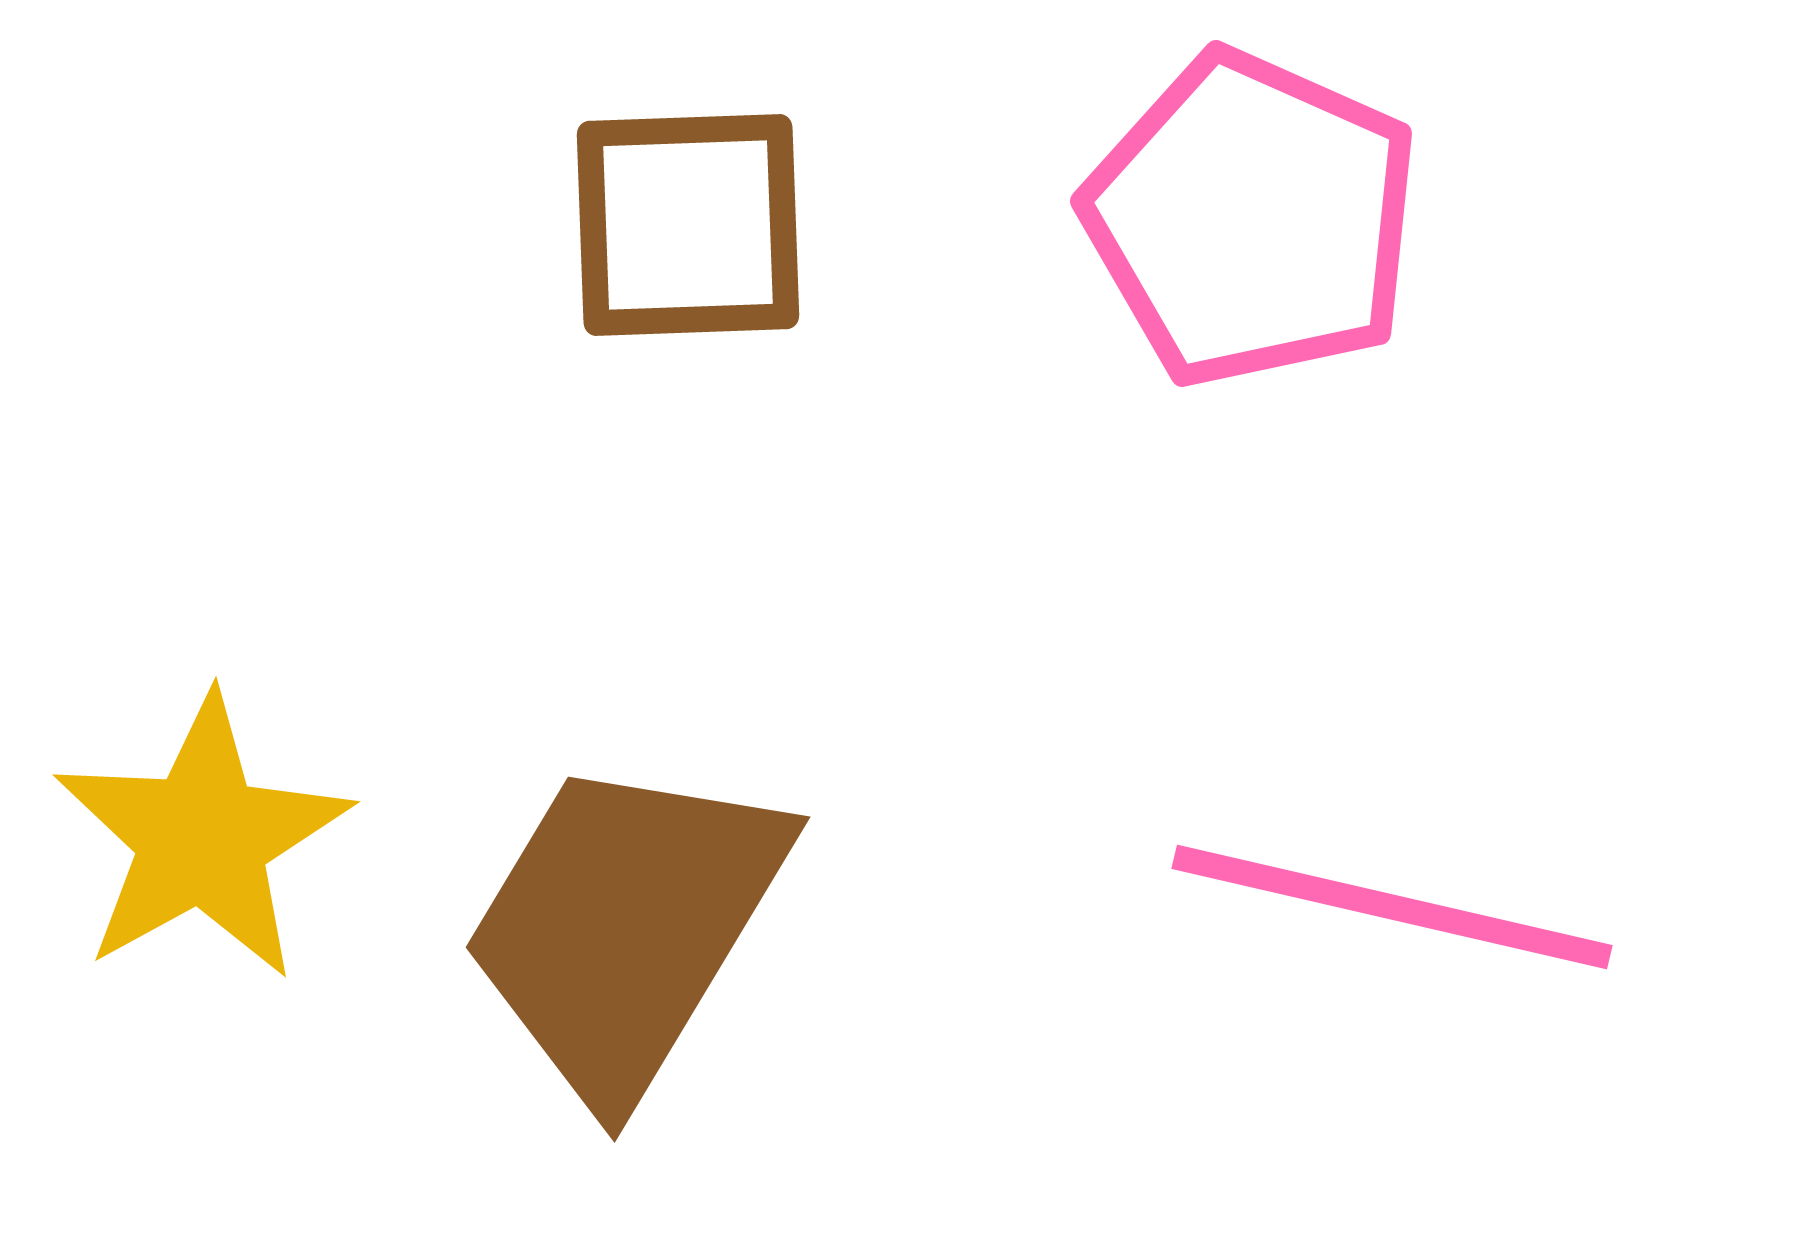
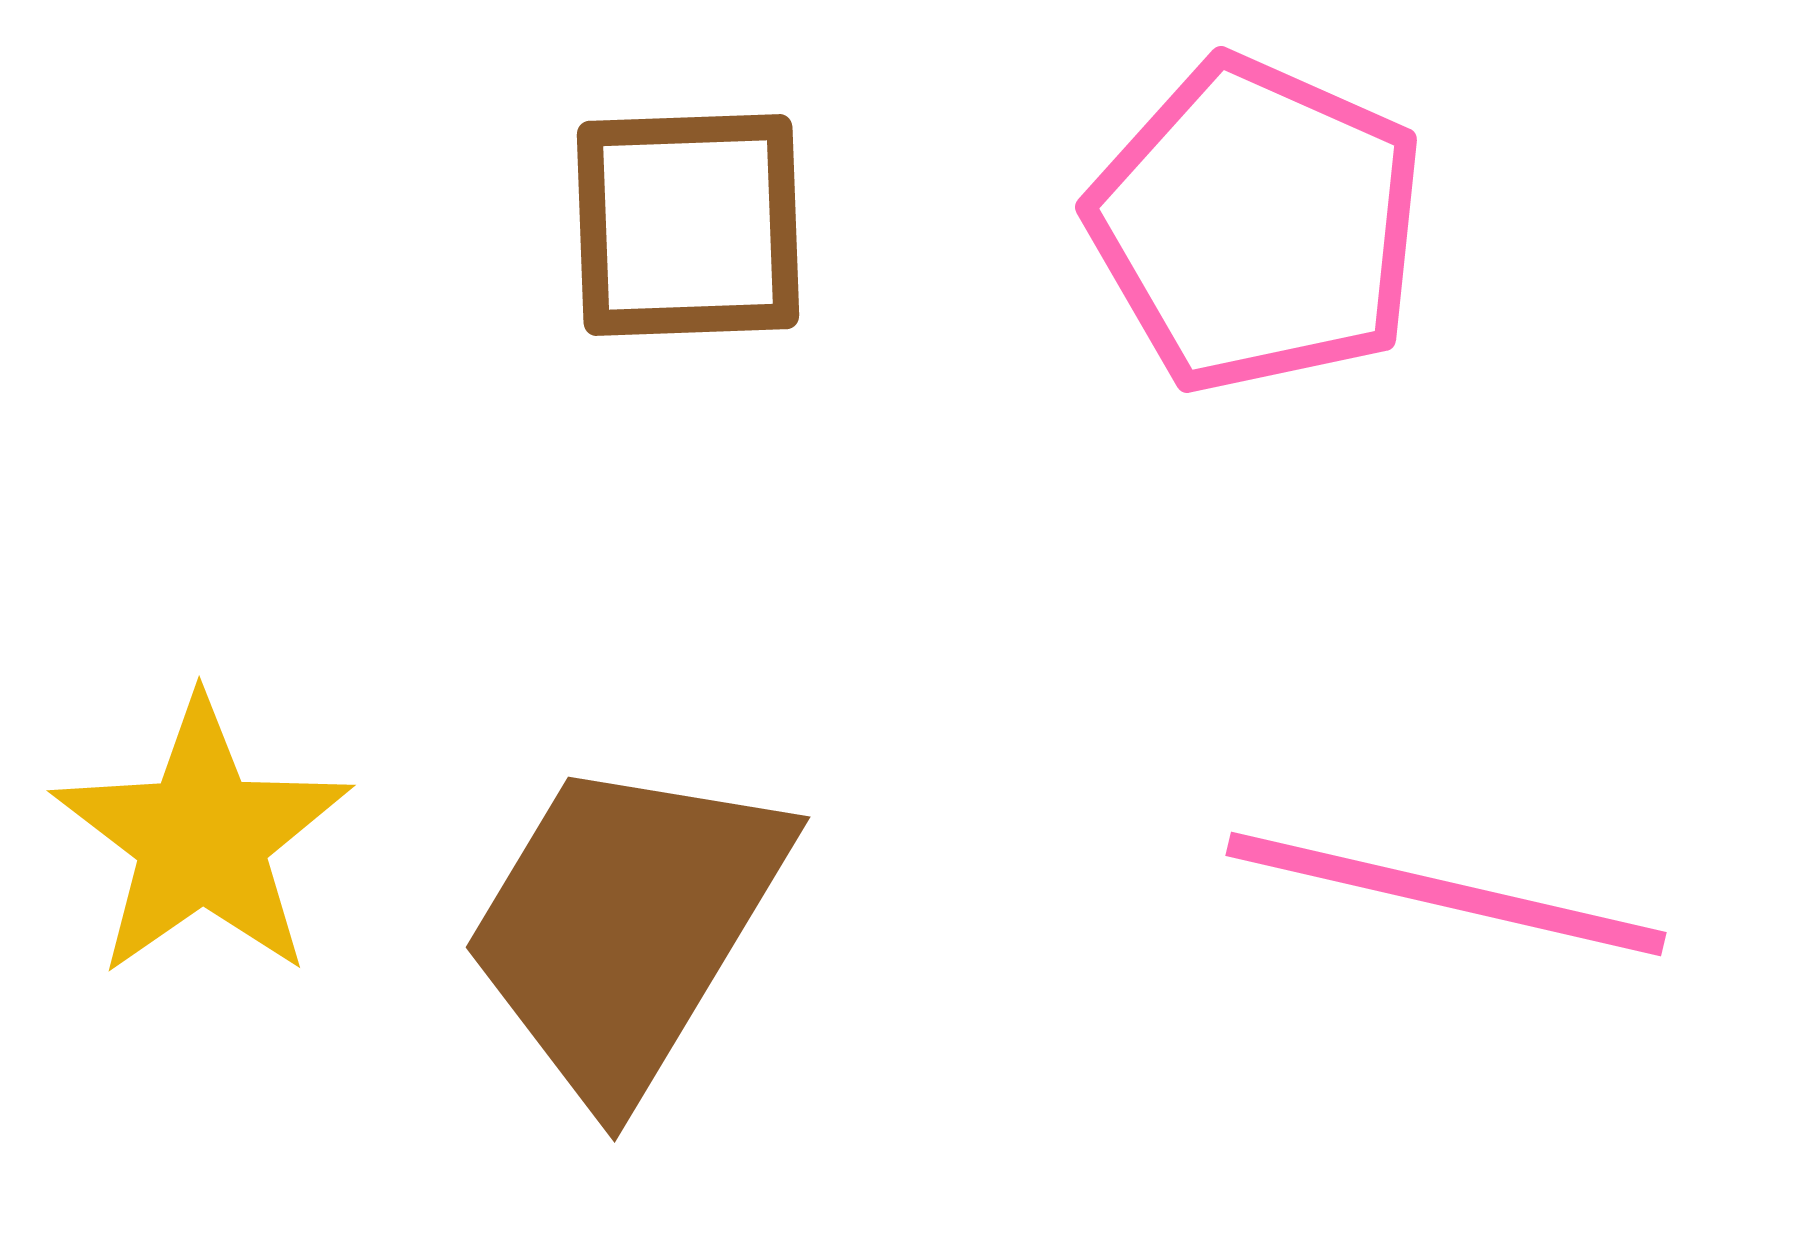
pink pentagon: moved 5 px right, 6 px down
yellow star: rotated 6 degrees counterclockwise
pink line: moved 54 px right, 13 px up
